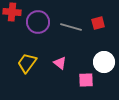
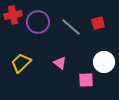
red cross: moved 1 px right, 3 px down; rotated 18 degrees counterclockwise
gray line: rotated 25 degrees clockwise
yellow trapezoid: moved 6 px left; rotated 10 degrees clockwise
